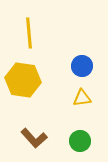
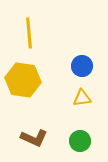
brown L-shape: rotated 24 degrees counterclockwise
